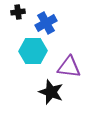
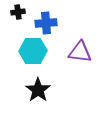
blue cross: rotated 25 degrees clockwise
purple triangle: moved 11 px right, 15 px up
black star: moved 13 px left, 2 px up; rotated 15 degrees clockwise
